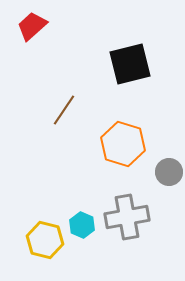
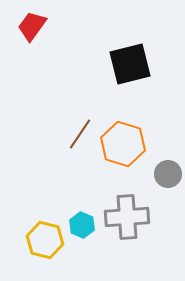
red trapezoid: rotated 12 degrees counterclockwise
brown line: moved 16 px right, 24 px down
gray circle: moved 1 px left, 2 px down
gray cross: rotated 6 degrees clockwise
